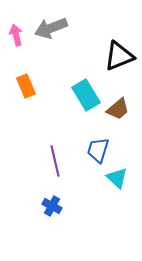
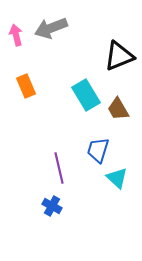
brown trapezoid: rotated 100 degrees clockwise
purple line: moved 4 px right, 7 px down
